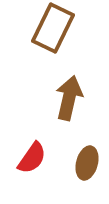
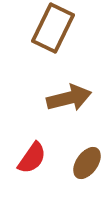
brown arrow: rotated 63 degrees clockwise
brown ellipse: rotated 20 degrees clockwise
